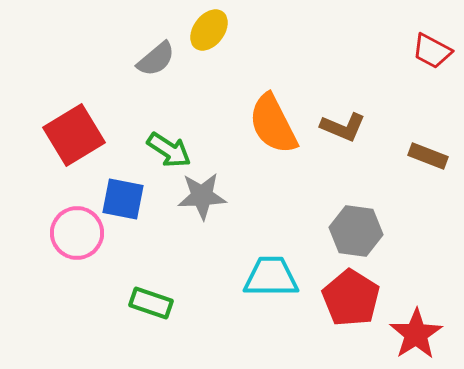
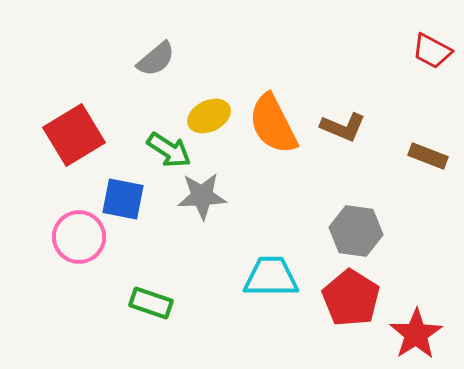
yellow ellipse: moved 86 px down; rotated 27 degrees clockwise
pink circle: moved 2 px right, 4 px down
